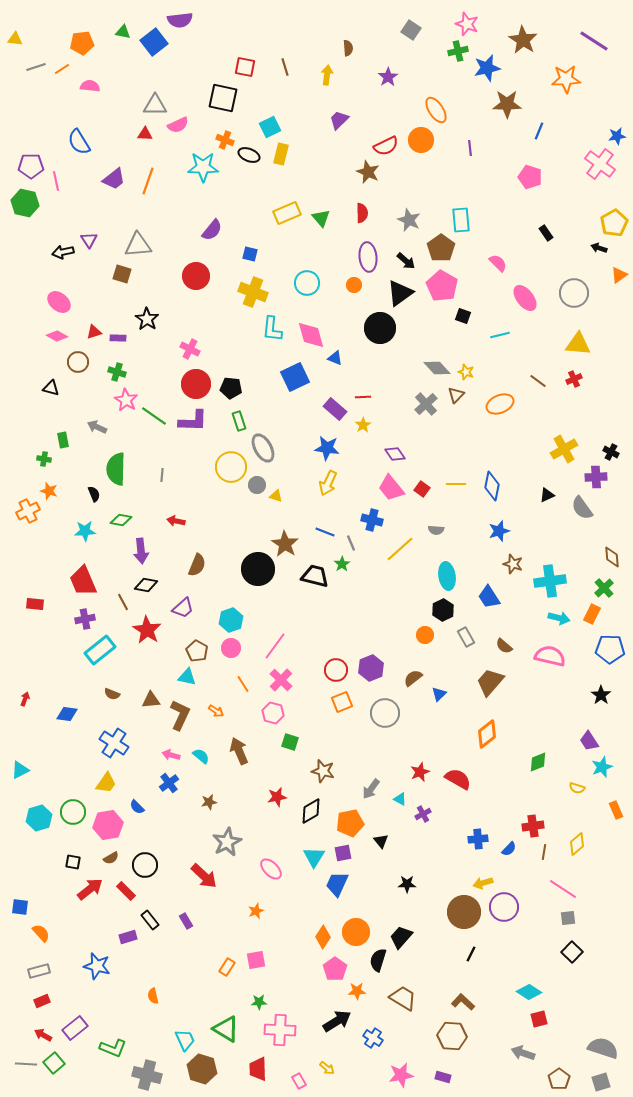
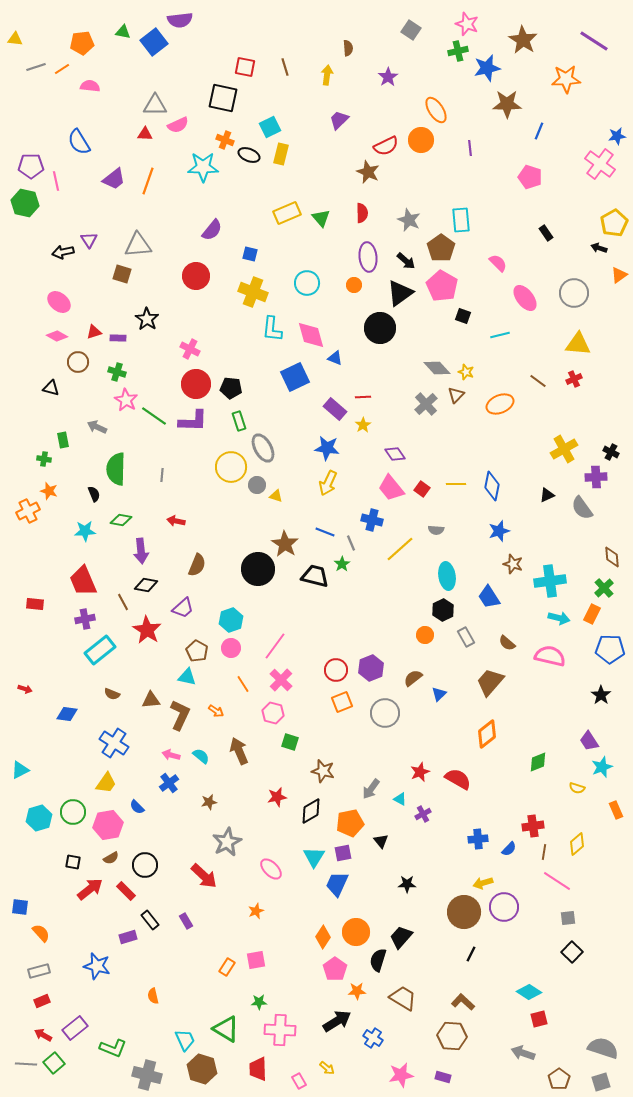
brown semicircle at (504, 646): moved 3 px right, 3 px up
red arrow at (25, 699): moved 10 px up; rotated 88 degrees clockwise
pink line at (563, 889): moved 6 px left, 8 px up
